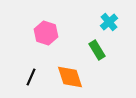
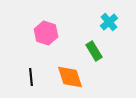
green rectangle: moved 3 px left, 1 px down
black line: rotated 30 degrees counterclockwise
